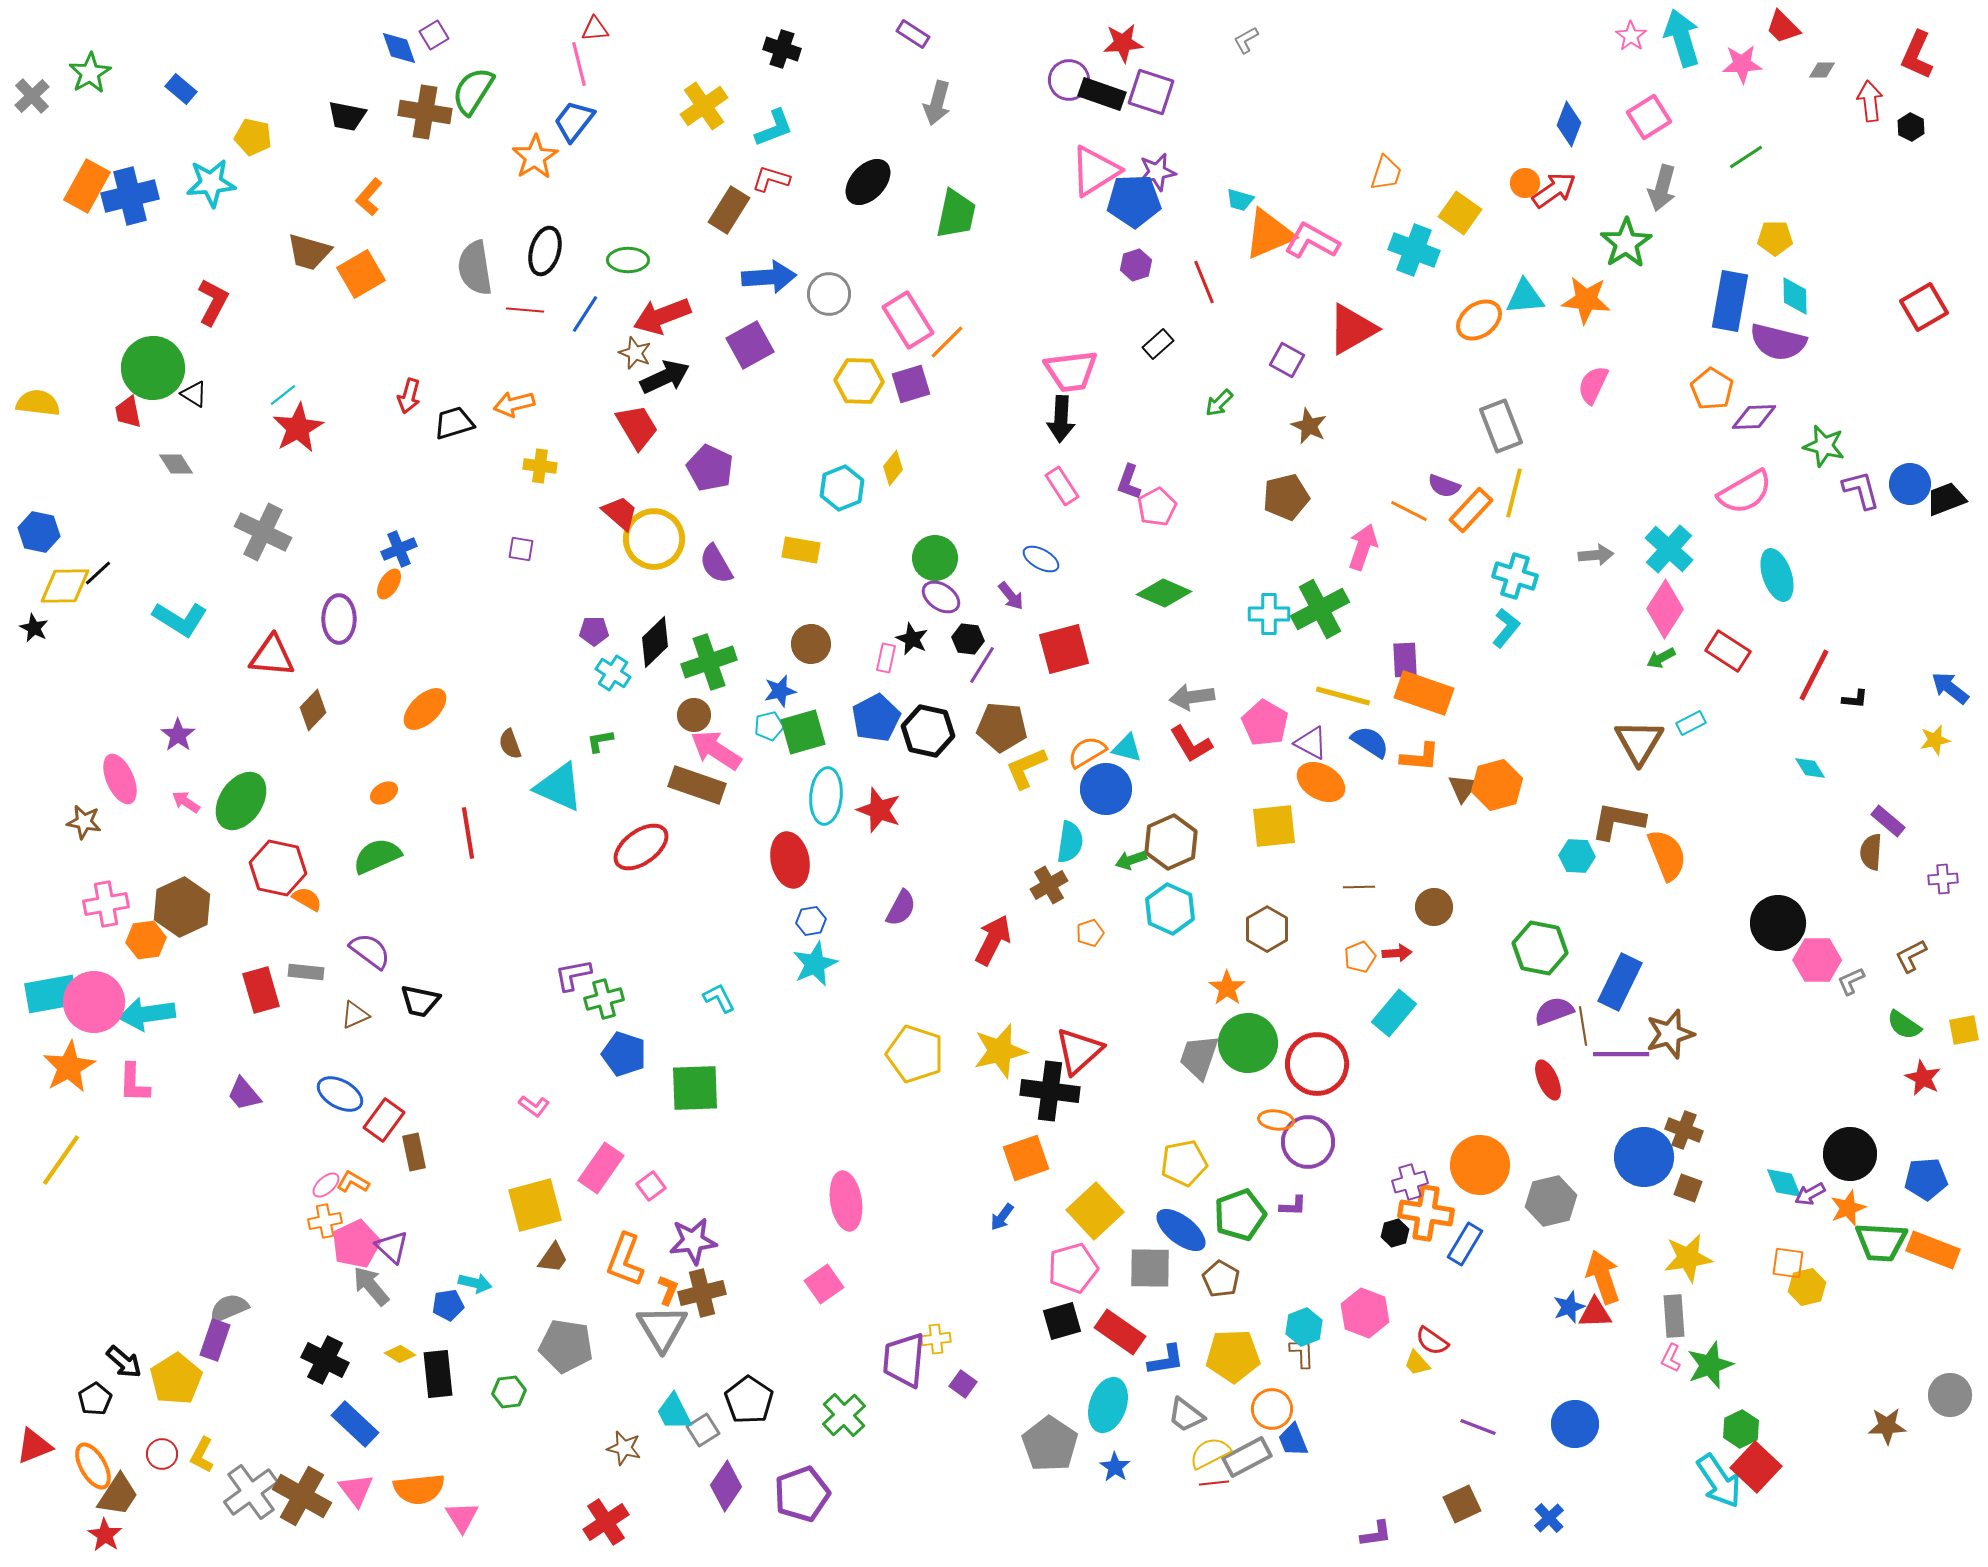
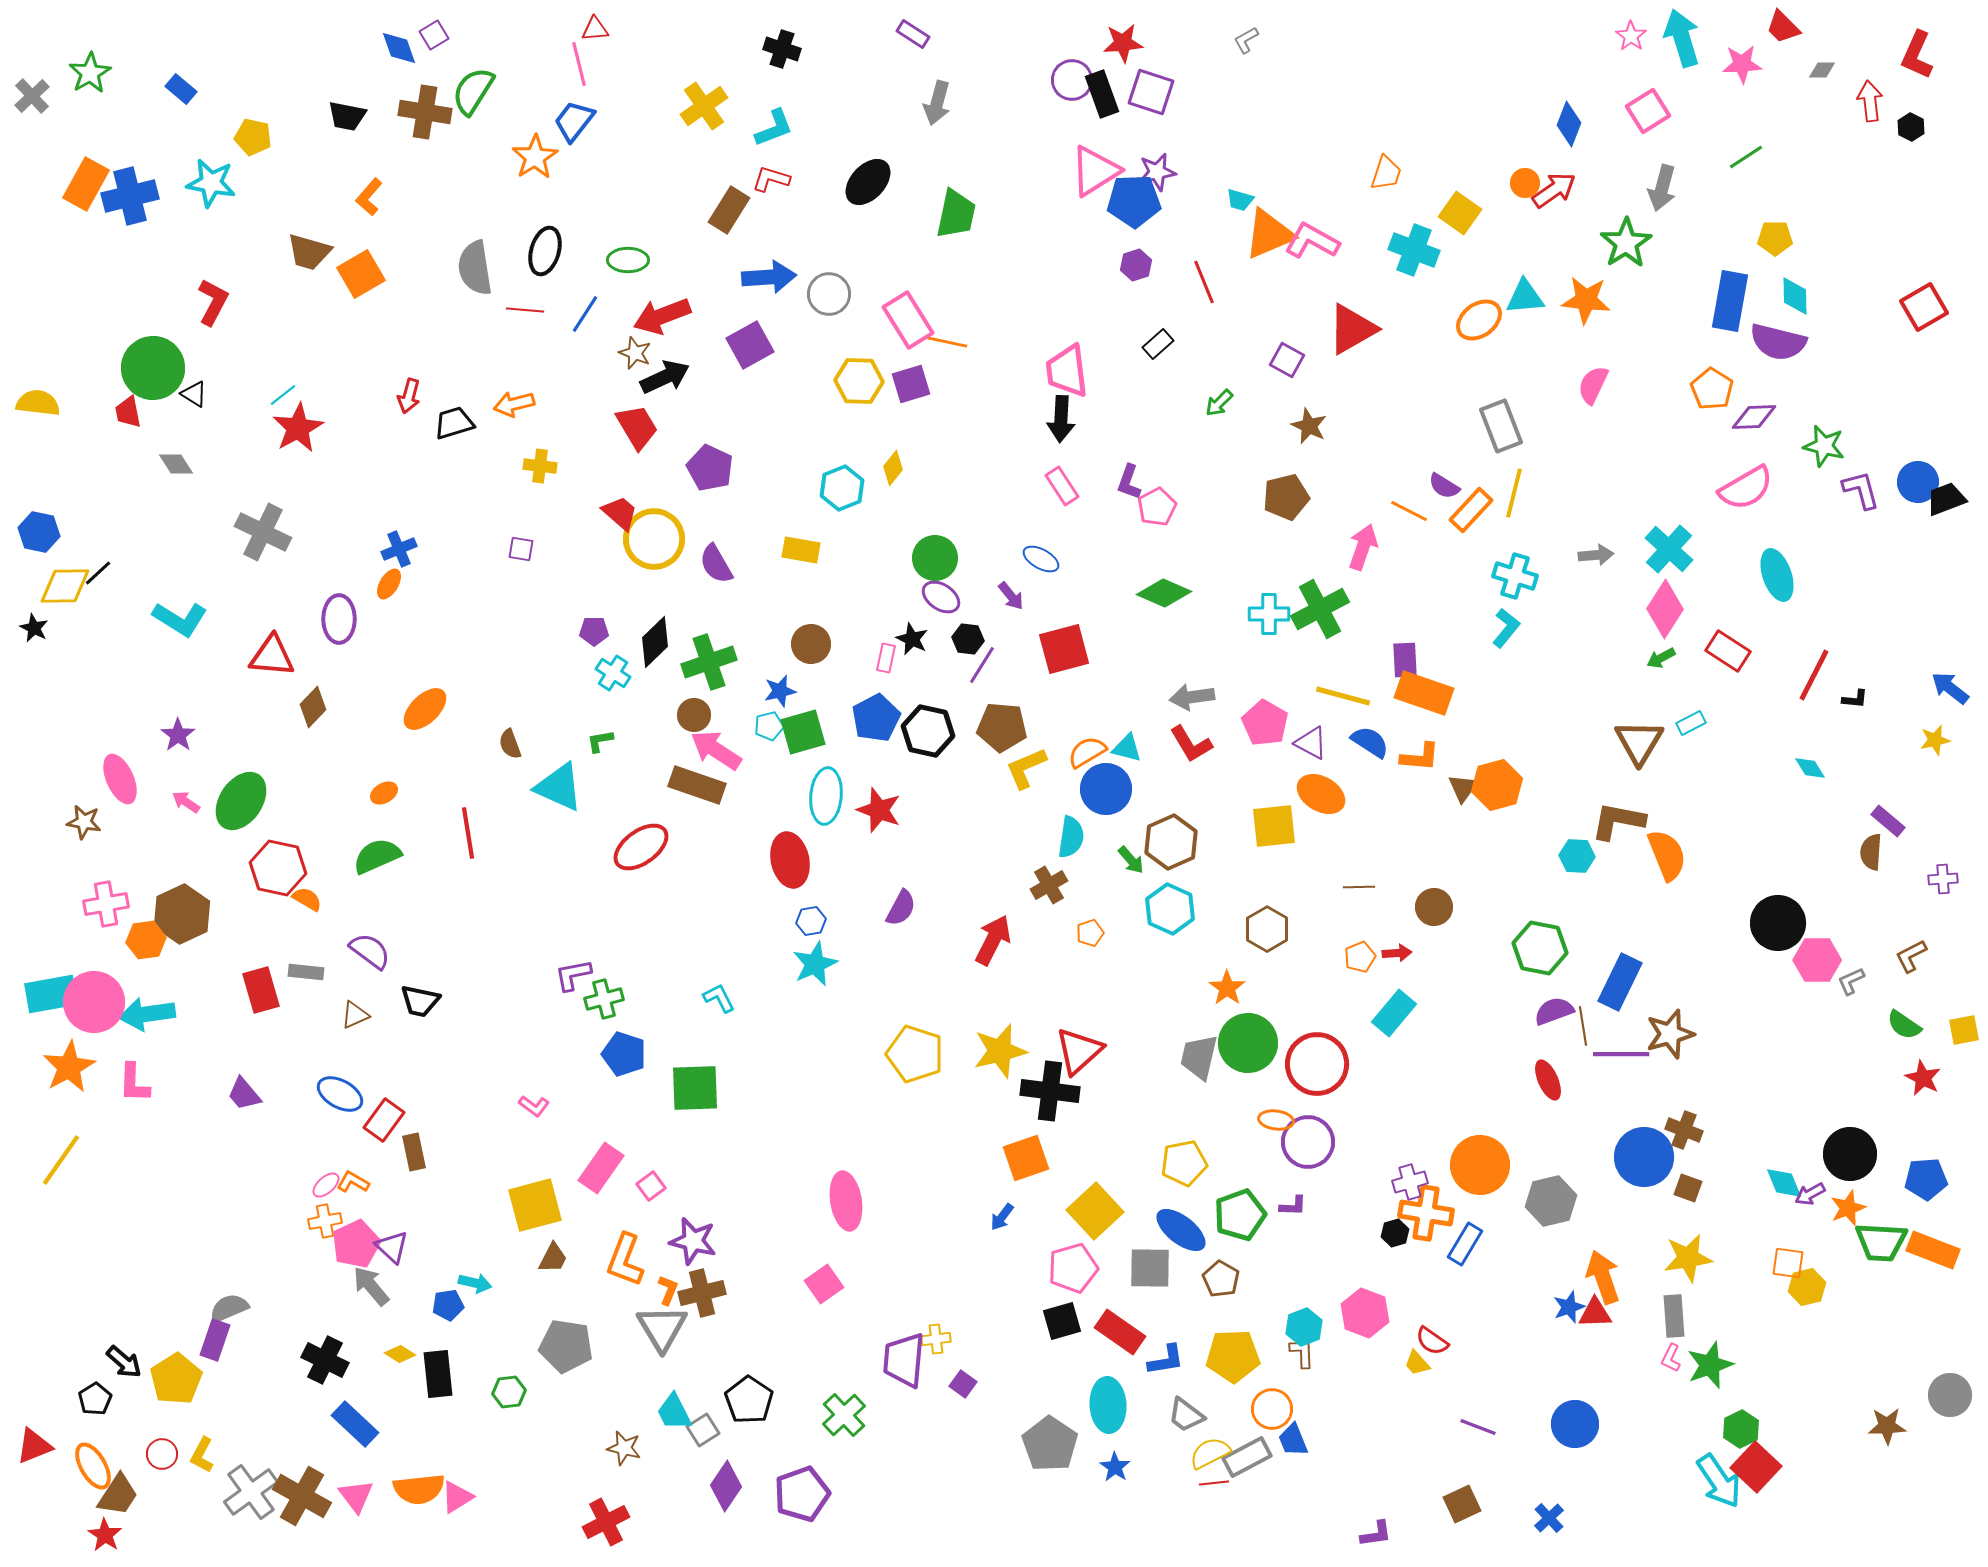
purple circle at (1069, 80): moved 3 px right
black rectangle at (1102, 94): rotated 51 degrees clockwise
pink square at (1649, 117): moved 1 px left, 6 px up
cyan star at (211, 183): rotated 15 degrees clockwise
orange rectangle at (87, 186): moved 1 px left, 2 px up
orange line at (947, 342): rotated 57 degrees clockwise
pink trapezoid at (1071, 371): moved 4 px left; rotated 90 degrees clockwise
blue circle at (1910, 484): moved 8 px right, 2 px up
purple semicircle at (1444, 486): rotated 12 degrees clockwise
pink semicircle at (1745, 492): moved 1 px right, 4 px up
brown diamond at (313, 710): moved 3 px up
orange ellipse at (1321, 782): moved 12 px down
cyan semicircle at (1070, 842): moved 1 px right, 5 px up
green arrow at (1131, 860): rotated 112 degrees counterclockwise
brown hexagon at (182, 907): moved 7 px down
gray trapezoid at (1199, 1057): rotated 6 degrees counterclockwise
purple star at (693, 1241): rotated 21 degrees clockwise
brown trapezoid at (553, 1258): rotated 8 degrees counterclockwise
cyan ellipse at (1108, 1405): rotated 22 degrees counterclockwise
pink triangle at (356, 1490): moved 6 px down
pink triangle at (462, 1517): moved 5 px left, 20 px up; rotated 30 degrees clockwise
red cross at (606, 1522): rotated 6 degrees clockwise
